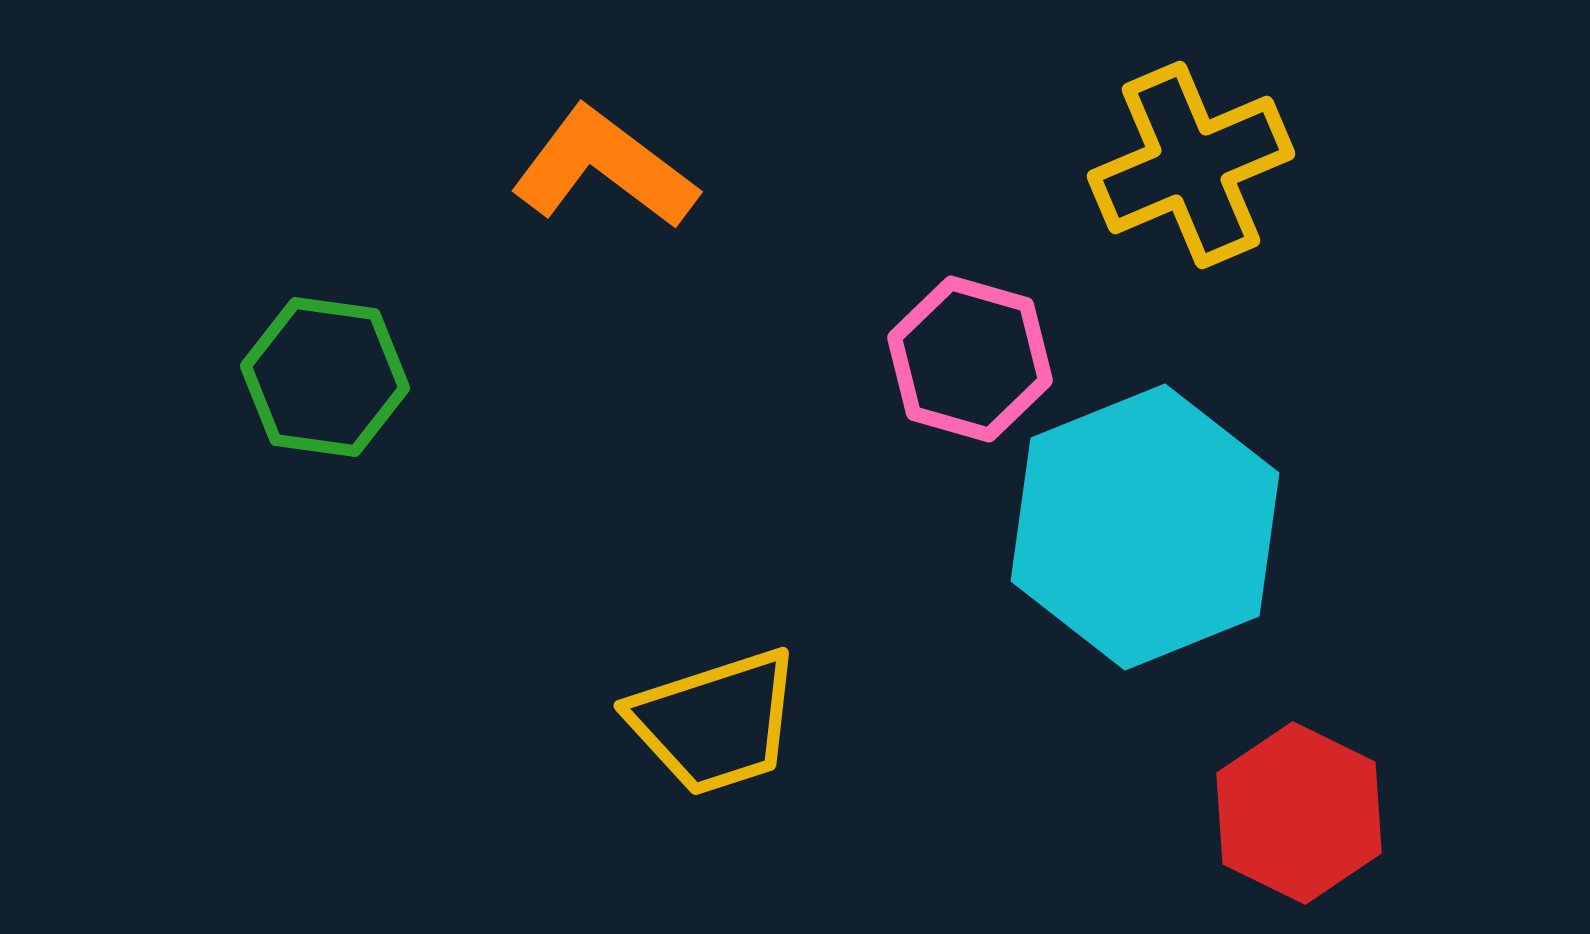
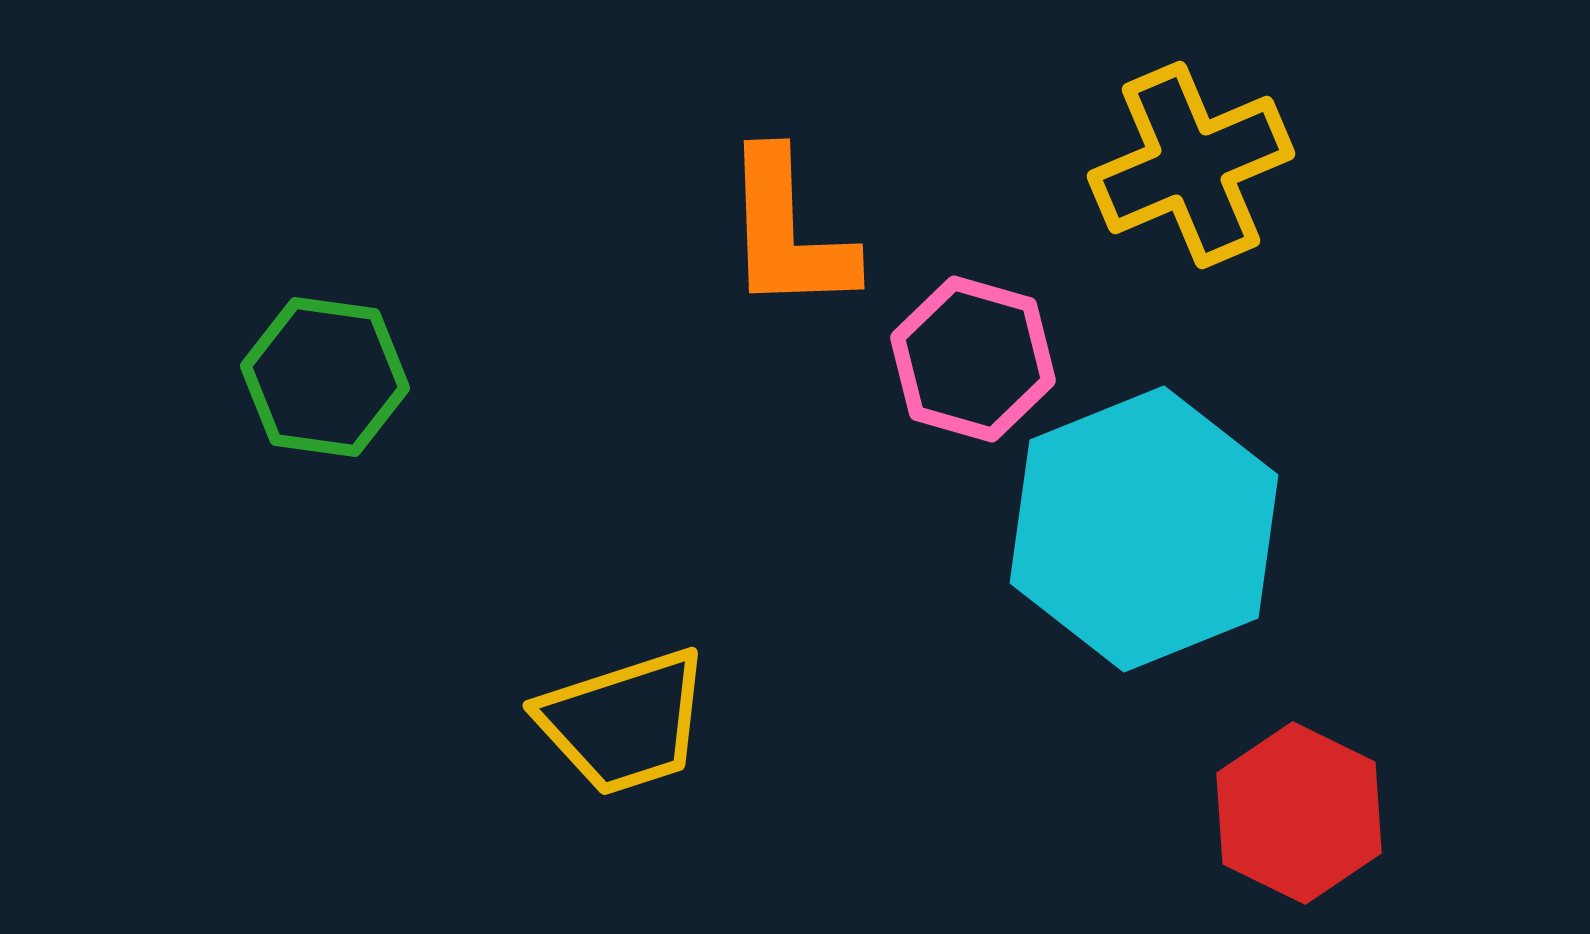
orange L-shape: moved 184 px right, 64 px down; rotated 129 degrees counterclockwise
pink hexagon: moved 3 px right
cyan hexagon: moved 1 px left, 2 px down
yellow trapezoid: moved 91 px left
